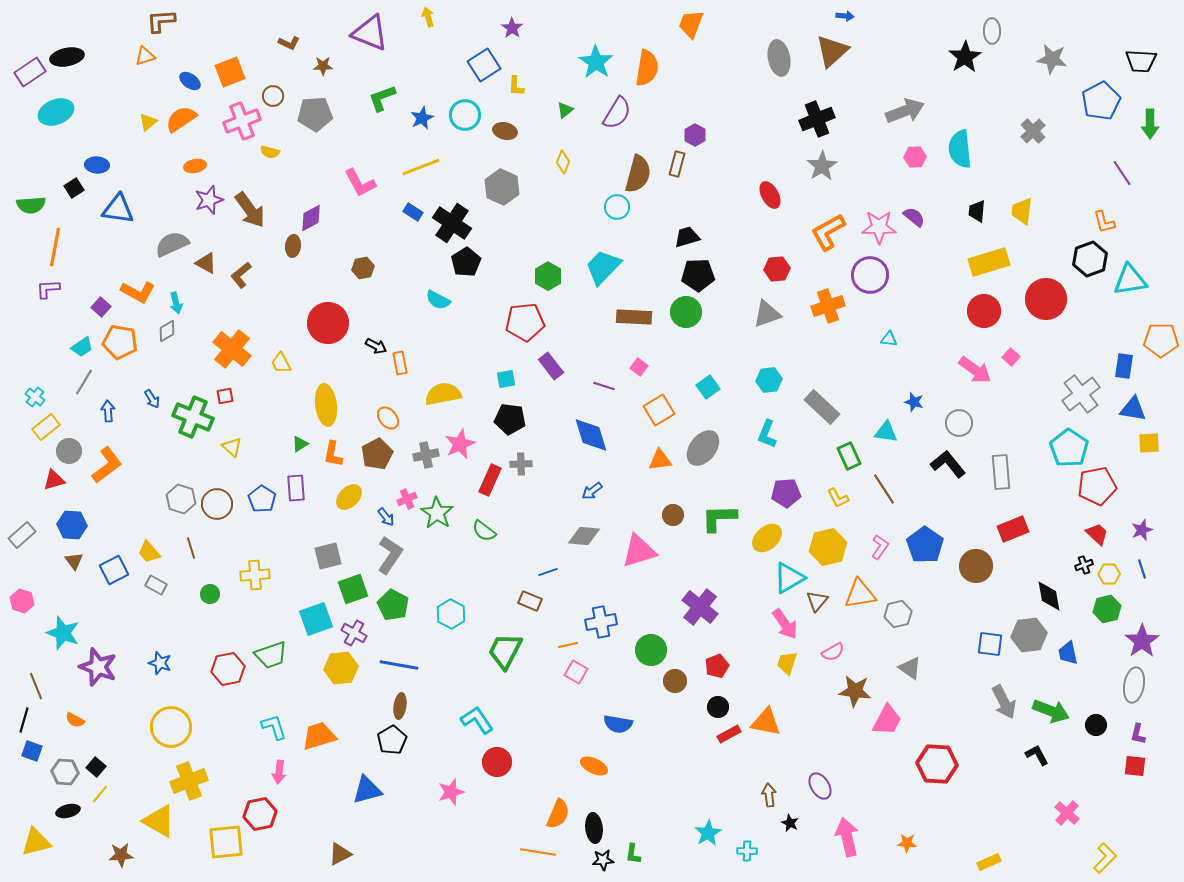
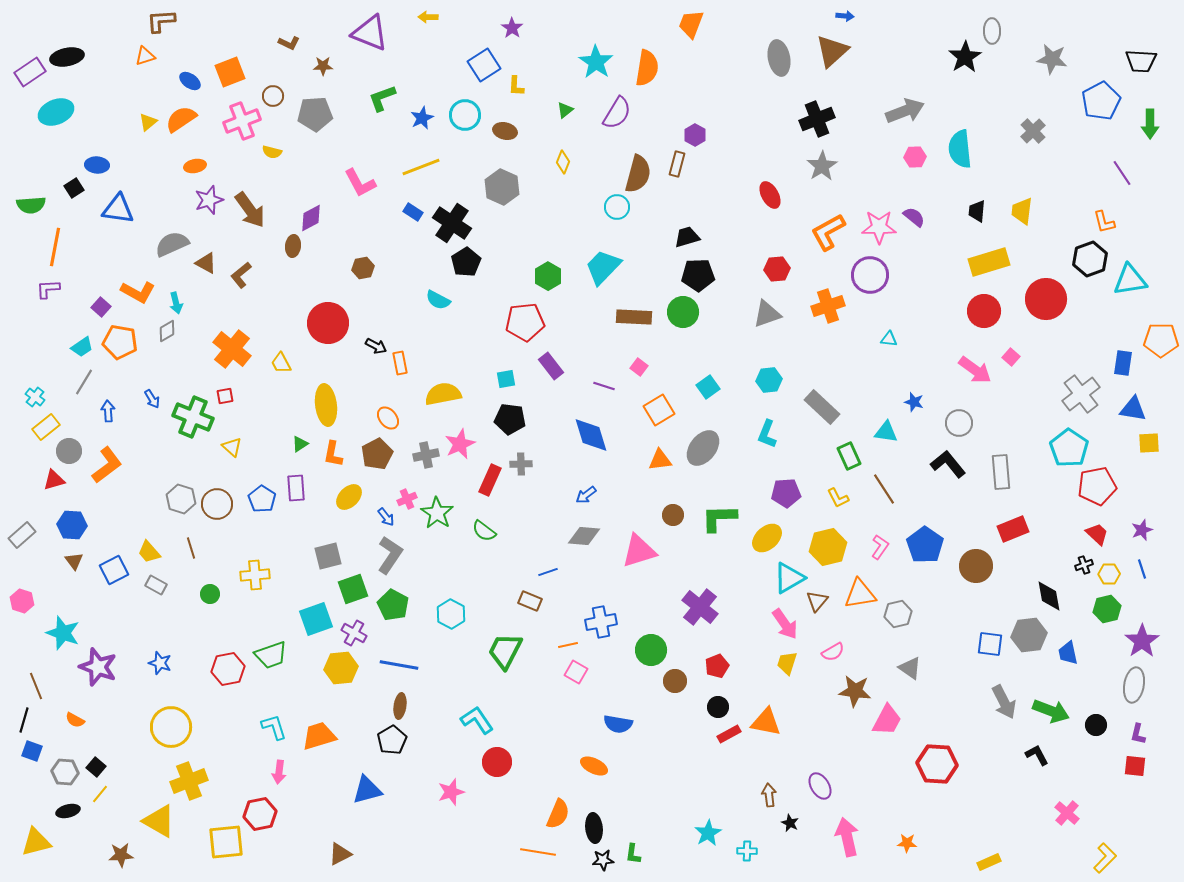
yellow arrow at (428, 17): rotated 72 degrees counterclockwise
yellow semicircle at (270, 152): moved 2 px right
green circle at (686, 312): moved 3 px left
blue rectangle at (1124, 366): moved 1 px left, 3 px up
blue arrow at (592, 491): moved 6 px left, 4 px down
